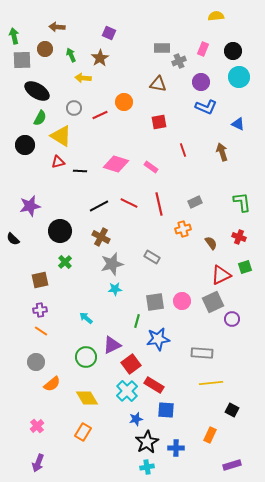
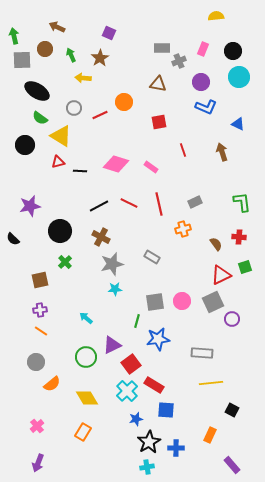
brown arrow at (57, 27): rotated 21 degrees clockwise
green semicircle at (40, 118): rotated 98 degrees clockwise
red cross at (239, 237): rotated 16 degrees counterclockwise
brown semicircle at (211, 243): moved 5 px right, 1 px down
black star at (147, 442): moved 2 px right
purple rectangle at (232, 465): rotated 66 degrees clockwise
